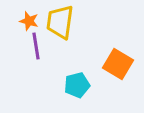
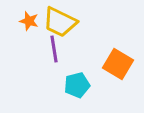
yellow trapezoid: rotated 72 degrees counterclockwise
purple line: moved 18 px right, 3 px down
